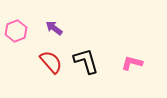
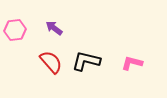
pink hexagon: moved 1 px left, 1 px up; rotated 15 degrees clockwise
black L-shape: rotated 60 degrees counterclockwise
